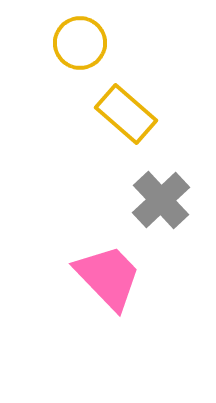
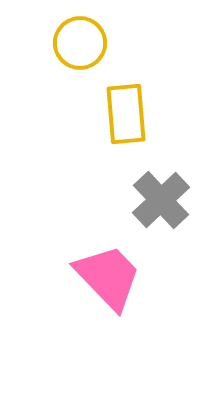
yellow rectangle: rotated 44 degrees clockwise
